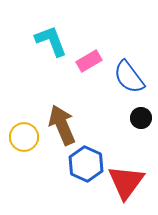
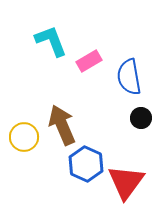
blue semicircle: rotated 27 degrees clockwise
